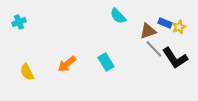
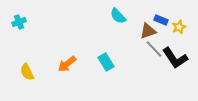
blue rectangle: moved 4 px left, 3 px up
